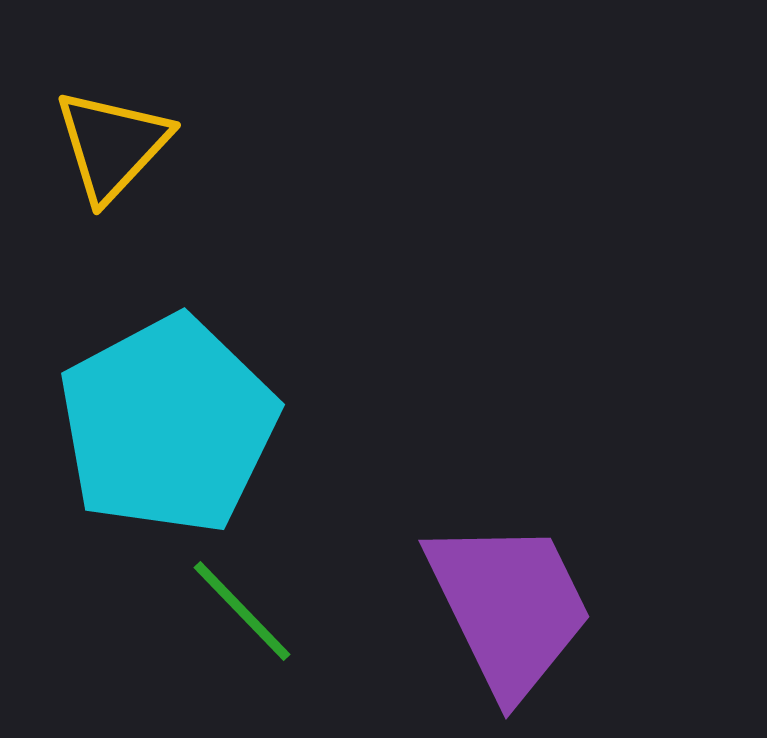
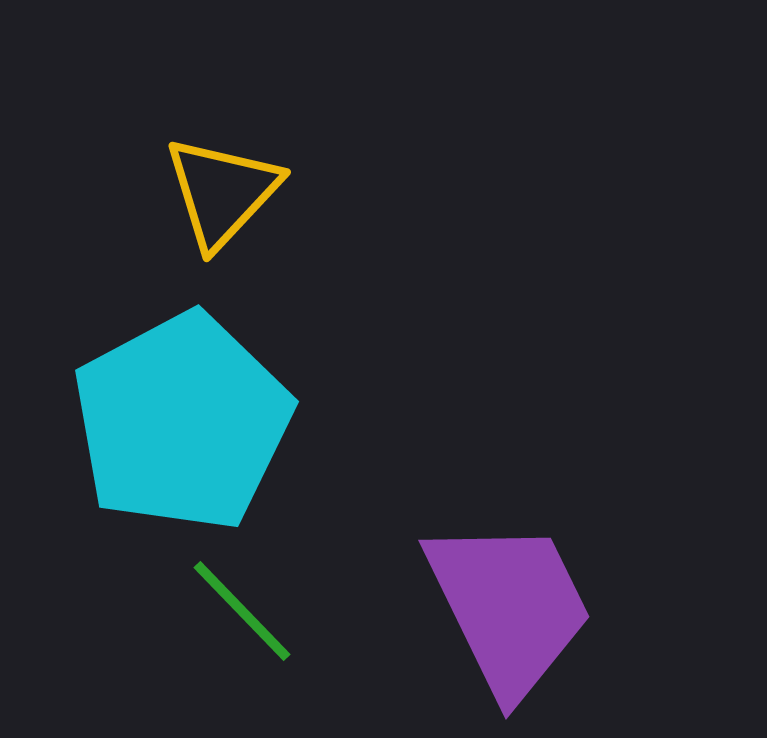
yellow triangle: moved 110 px right, 47 px down
cyan pentagon: moved 14 px right, 3 px up
